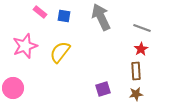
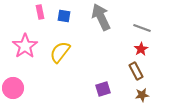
pink rectangle: rotated 40 degrees clockwise
pink star: rotated 15 degrees counterclockwise
brown rectangle: rotated 24 degrees counterclockwise
brown star: moved 6 px right, 1 px down
